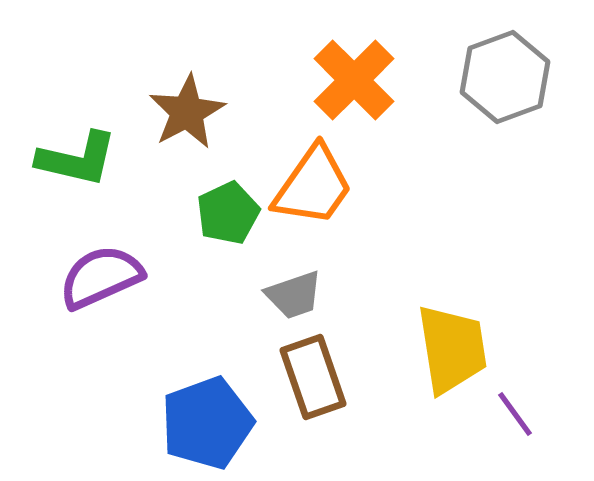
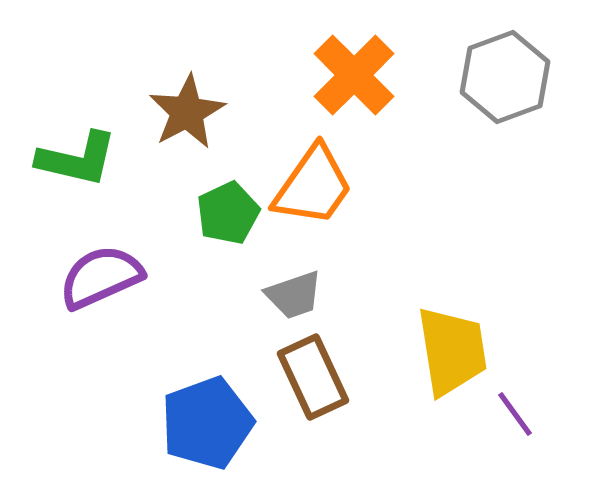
orange cross: moved 5 px up
yellow trapezoid: moved 2 px down
brown rectangle: rotated 6 degrees counterclockwise
